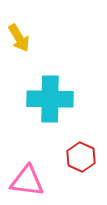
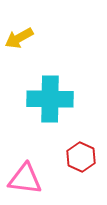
yellow arrow: rotated 92 degrees clockwise
pink triangle: moved 2 px left, 2 px up
